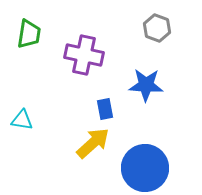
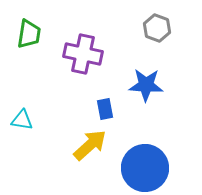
purple cross: moved 1 px left, 1 px up
yellow arrow: moved 3 px left, 2 px down
